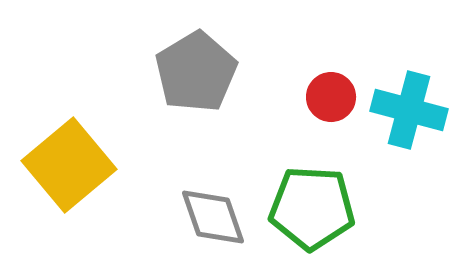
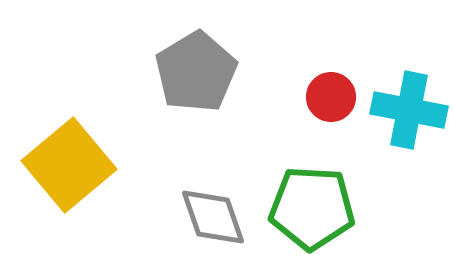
cyan cross: rotated 4 degrees counterclockwise
